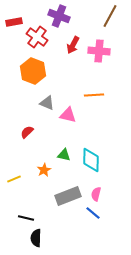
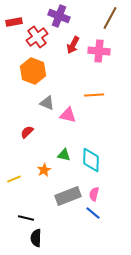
brown line: moved 2 px down
red cross: rotated 20 degrees clockwise
pink semicircle: moved 2 px left
